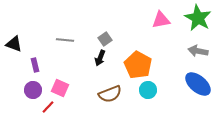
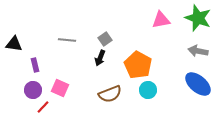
green star: rotated 8 degrees counterclockwise
gray line: moved 2 px right
black triangle: rotated 12 degrees counterclockwise
red line: moved 5 px left
